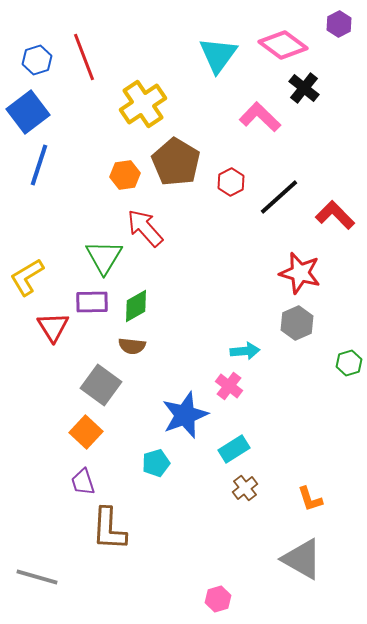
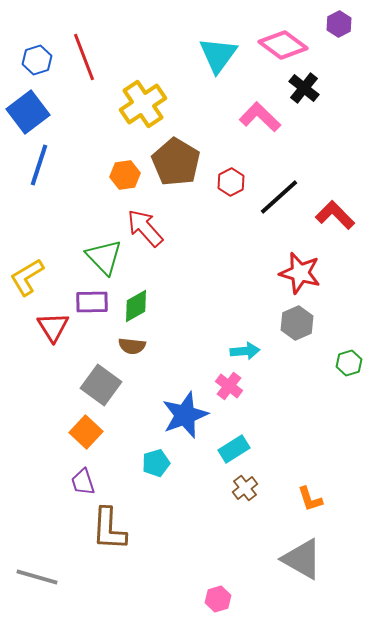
green triangle: rotated 15 degrees counterclockwise
